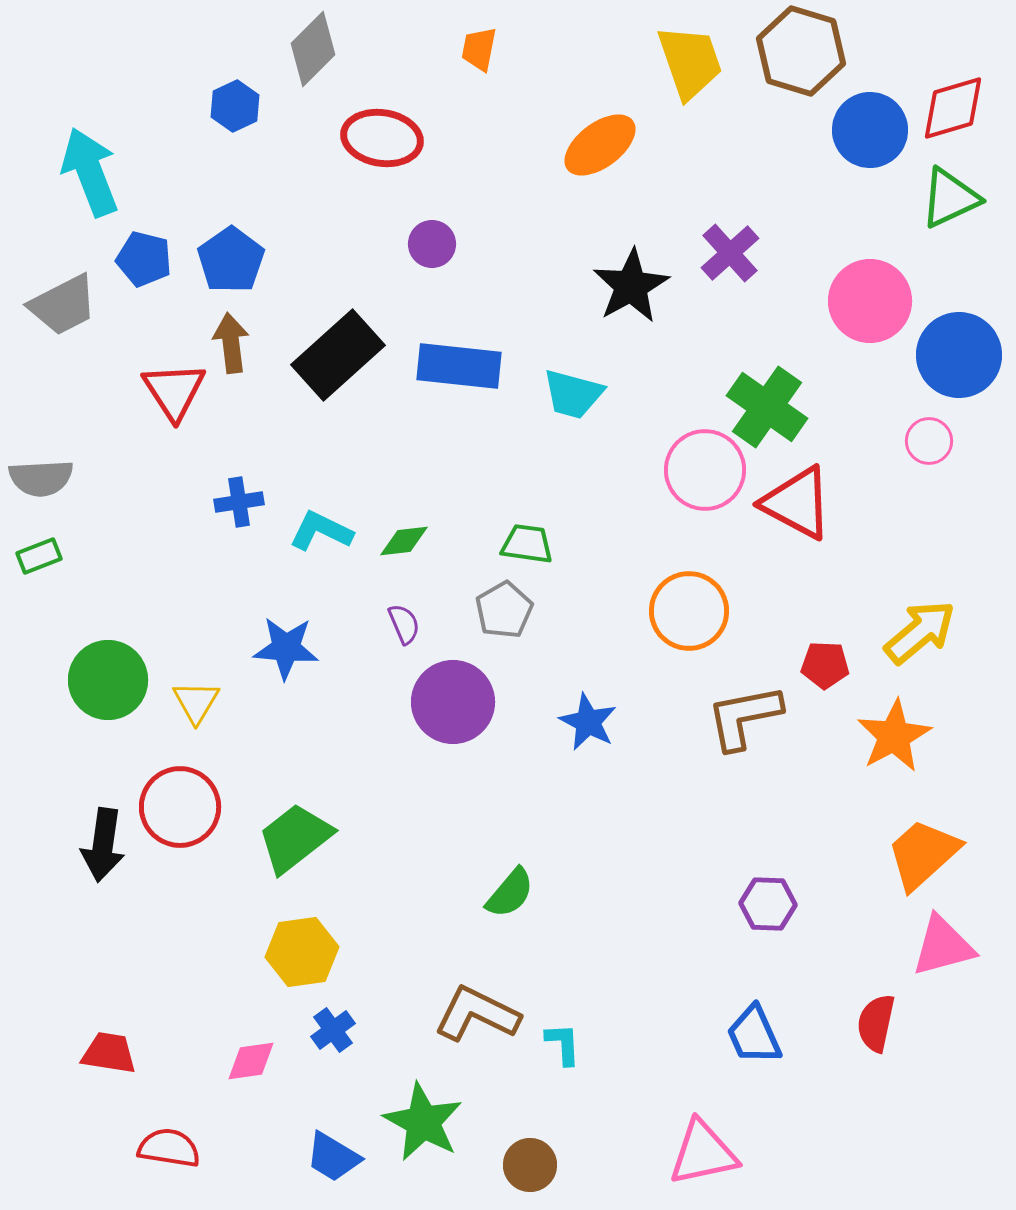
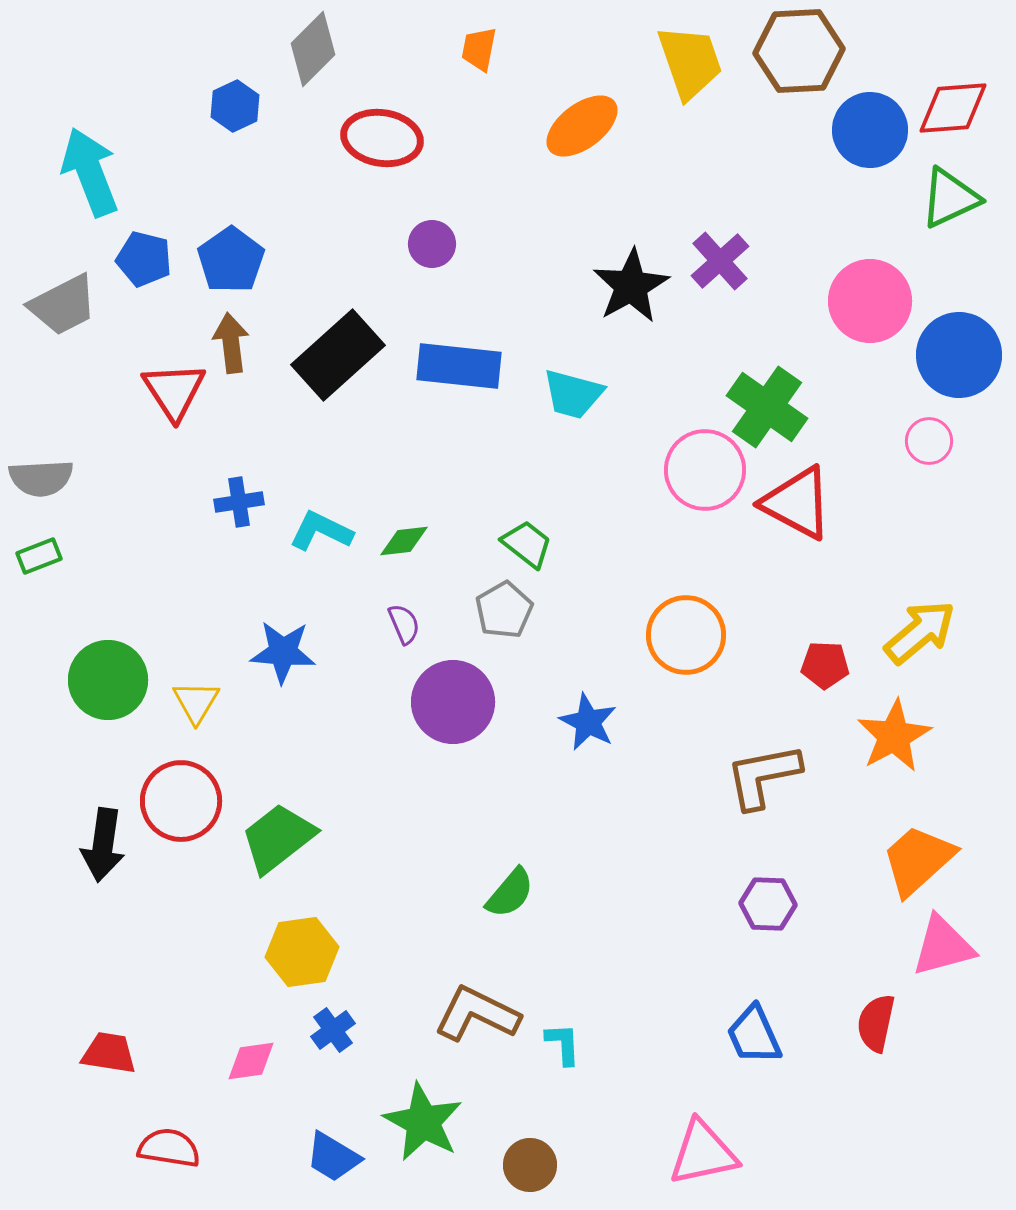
brown hexagon at (801, 51): moved 2 px left; rotated 20 degrees counterclockwise
red diamond at (953, 108): rotated 12 degrees clockwise
orange ellipse at (600, 145): moved 18 px left, 19 px up
purple cross at (730, 253): moved 10 px left, 8 px down
green trapezoid at (527, 544): rotated 30 degrees clockwise
orange circle at (689, 611): moved 3 px left, 24 px down
blue star at (286, 648): moved 3 px left, 4 px down
brown L-shape at (744, 717): moved 19 px right, 59 px down
red circle at (180, 807): moved 1 px right, 6 px up
green trapezoid at (295, 838): moved 17 px left
orange trapezoid at (923, 854): moved 5 px left, 6 px down
